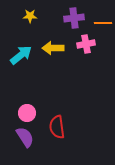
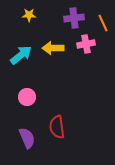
yellow star: moved 1 px left, 1 px up
orange line: rotated 66 degrees clockwise
pink circle: moved 16 px up
purple semicircle: moved 2 px right, 1 px down; rotated 10 degrees clockwise
